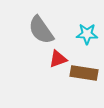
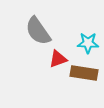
gray semicircle: moved 3 px left, 1 px down
cyan star: moved 1 px right, 9 px down
